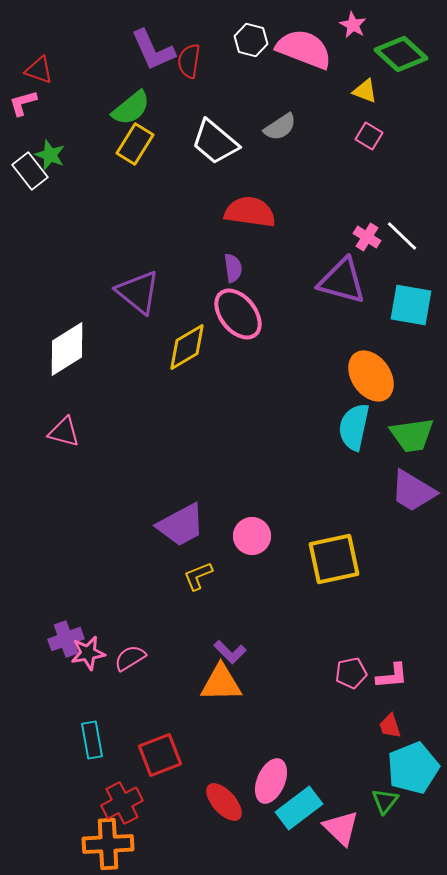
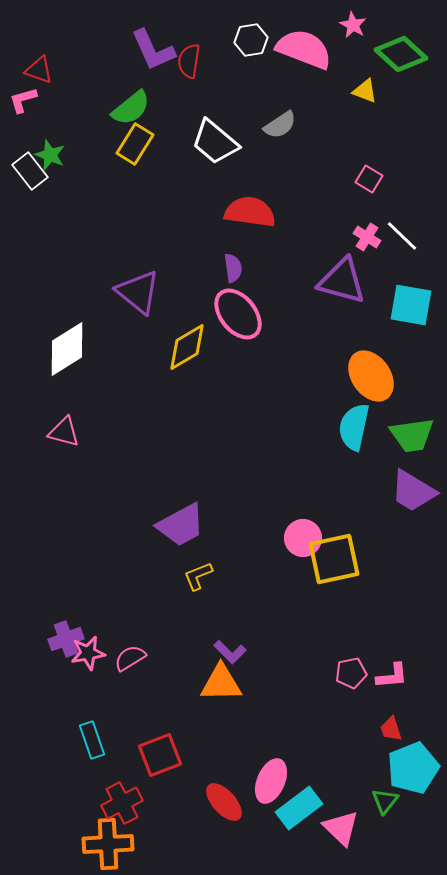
white hexagon at (251, 40): rotated 24 degrees counterclockwise
pink L-shape at (23, 103): moved 3 px up
gray semicircle at (280, 127): moved 2 px up
pink square at (369, 136): moved 43 px down
pink circle at (252, 536): moved 51 px right, 2 px down
red trapezoid at (390, 726): moved 1 px right, 3 px down
cyan rectangle at (92, 740): rotated 9 degrees counterclockwise
